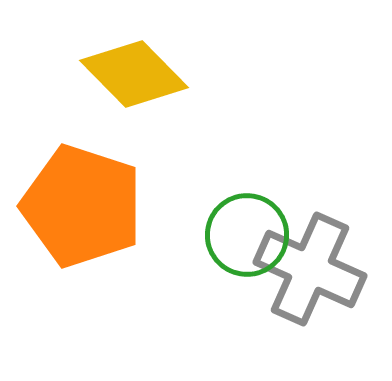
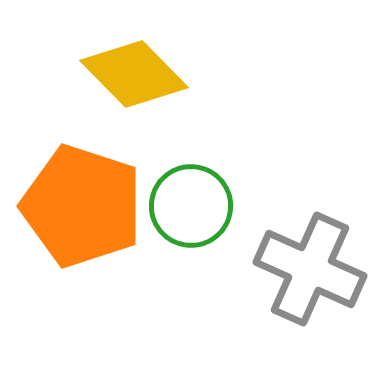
green circle: moved 56 px left, 29 px up
